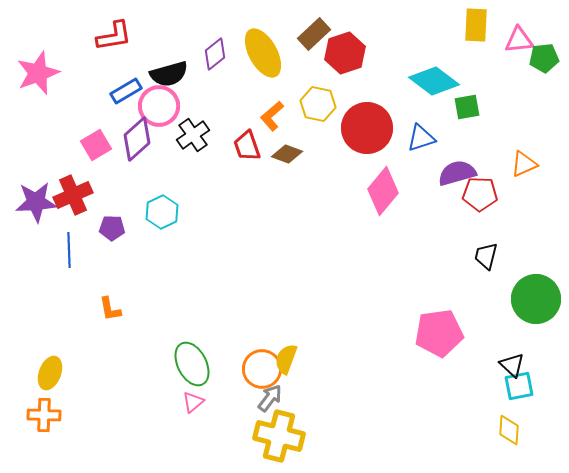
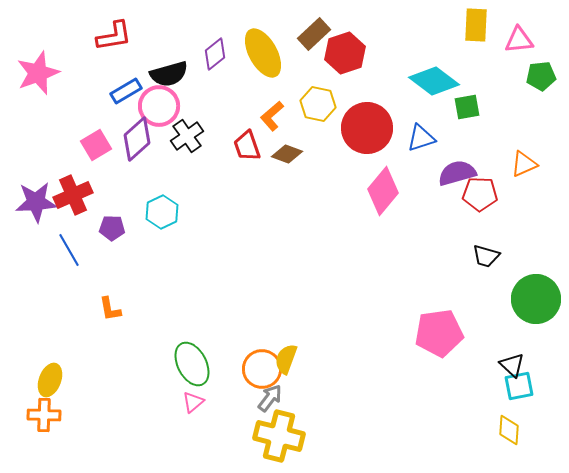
green pentagon at (544, 58): moved 3 px left, 18 px down
black cross at (193, 135): moved 6 px left, 1 px down
blue line at (69, 250): rotated 28 degrees counterclockwise
black trapezoid at (486, 256): rotated 88 degrees counterclockwise
yellow ellipse at (50, 373): moved 7 px down
